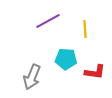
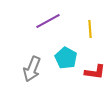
yellow line: moved 5 px right
cyan pentagon: moved 1 px up; rotated 25 degrees clockwise
gray arrow: moved 8 px up
